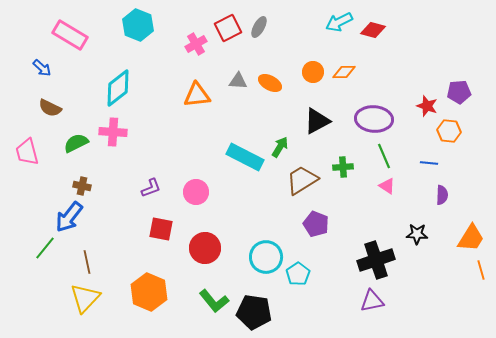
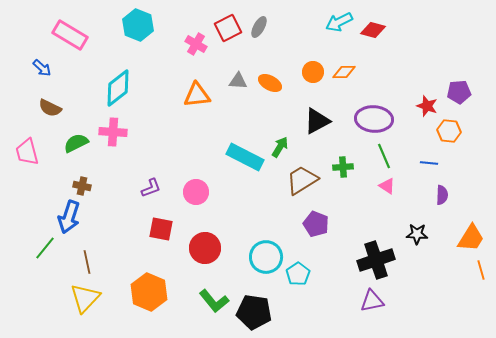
pink cross at (196, 44): rotated 30 degrees counterclockwise
blue arrow at (69, 217): rotated 20 degrees counterclockwise
